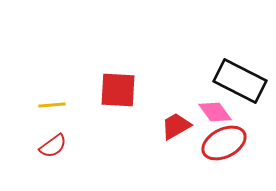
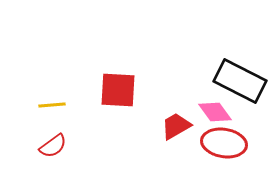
red ellipse: rotated 36 degrees clockwise
